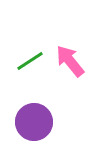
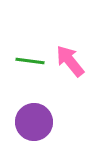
green line: rotated 40 degrees clockwise
